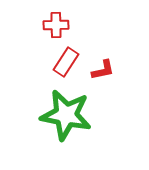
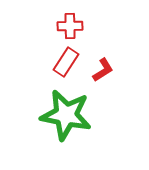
red cross: moved 14 px right, 1 px down
red L-shape: rotated 20 degrees counterclockwise
